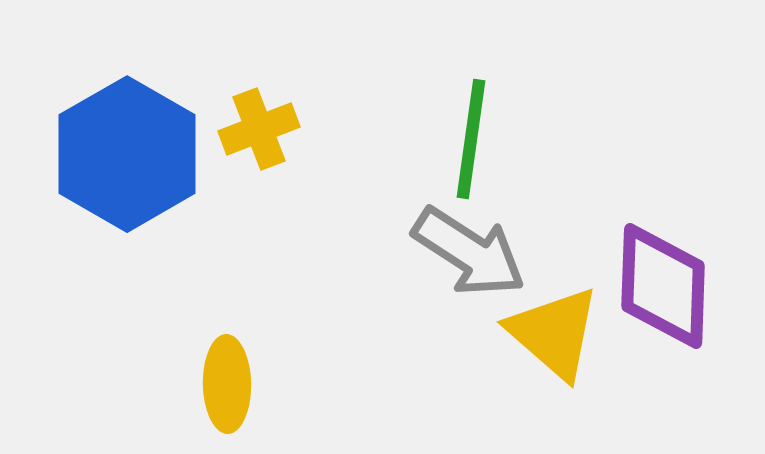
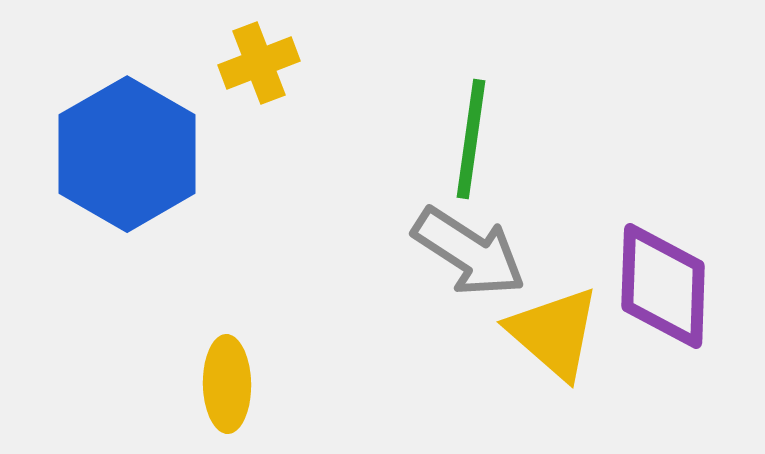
yellow cross: moved 66 px up
